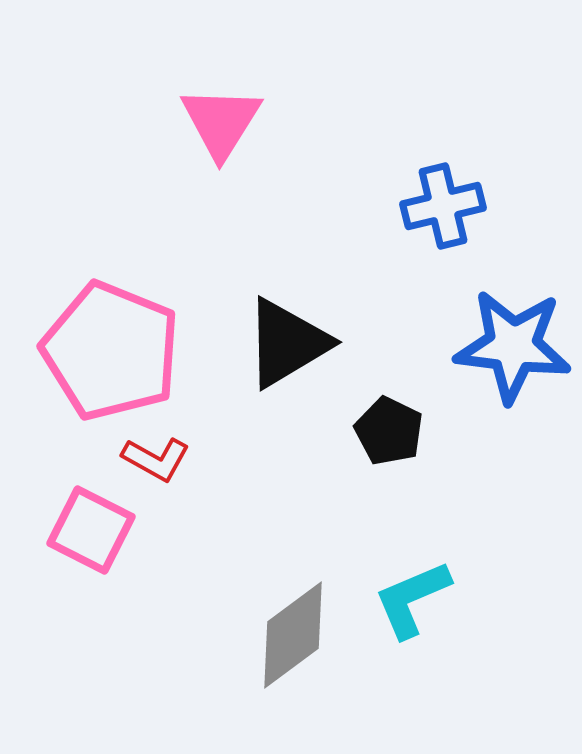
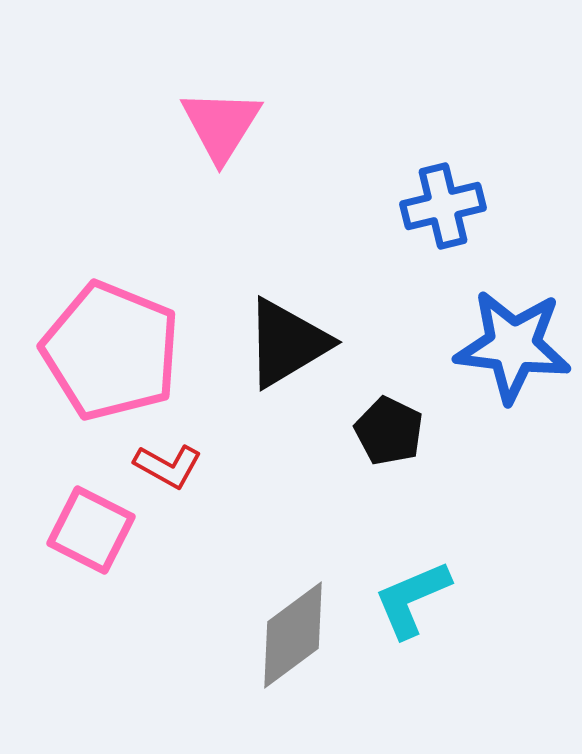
pink triangle: moved 3 px down
red L-shape: moved 12 px right, 7 px down
